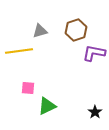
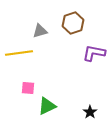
brown hexagon: moved 3 px left, 7 px up
yellow line: moved 2 px down
black star: moved 5 px left
